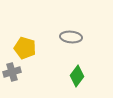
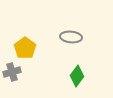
yellow pentagon: rotated 20 degrees clockwise
